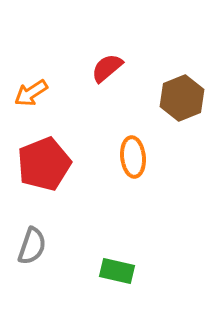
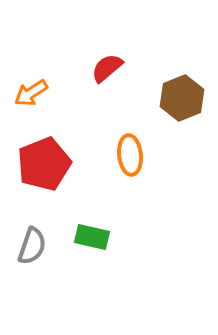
orange ellipse: moved 3 px left, 2 px up
green rectangle: moved 25 px left, 34 px up
